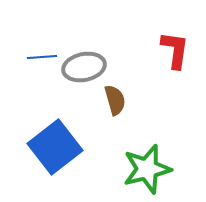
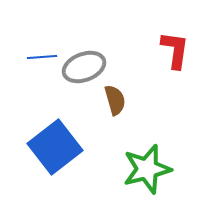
gray ellipse: rotated 9 degrees counterclockwise
